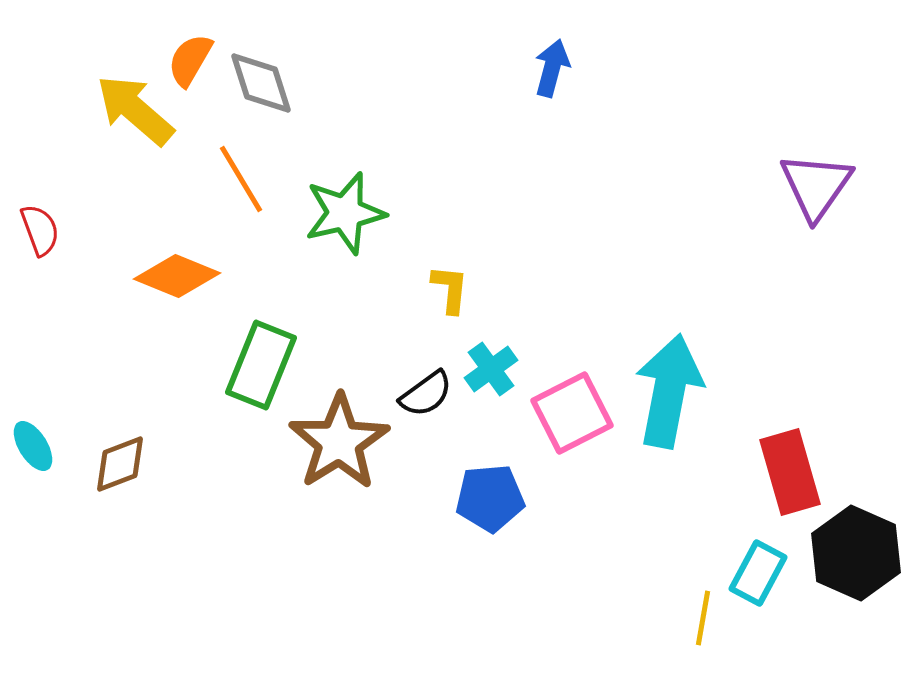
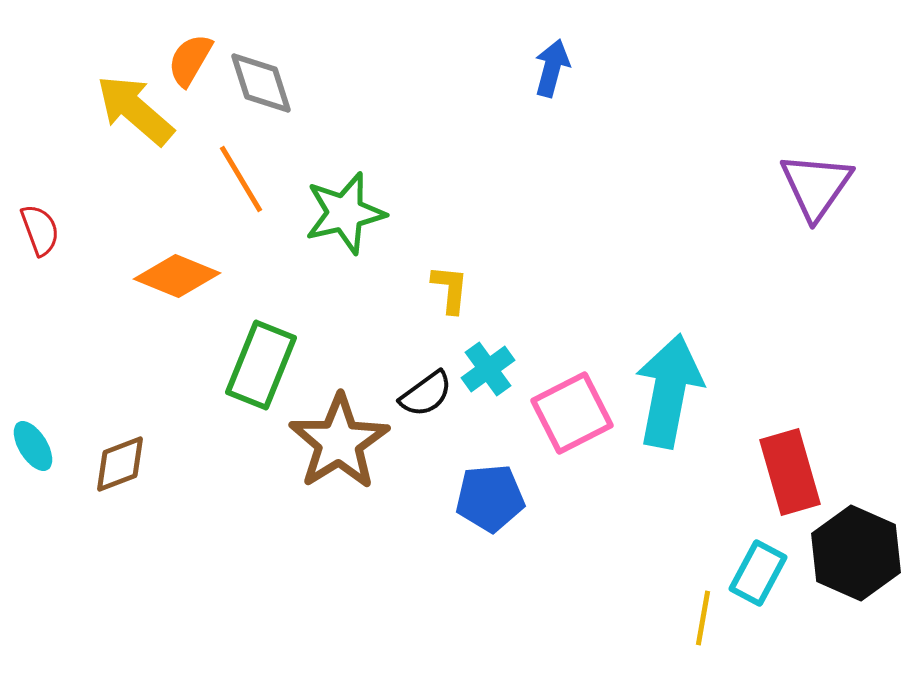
cyan cross: moved 3 px left
